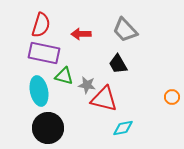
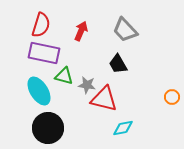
red arrow: moved 3 px up; rotated 114 degrees clockwise
cyan ellipse: rotated 20 degrees counterclockwise
